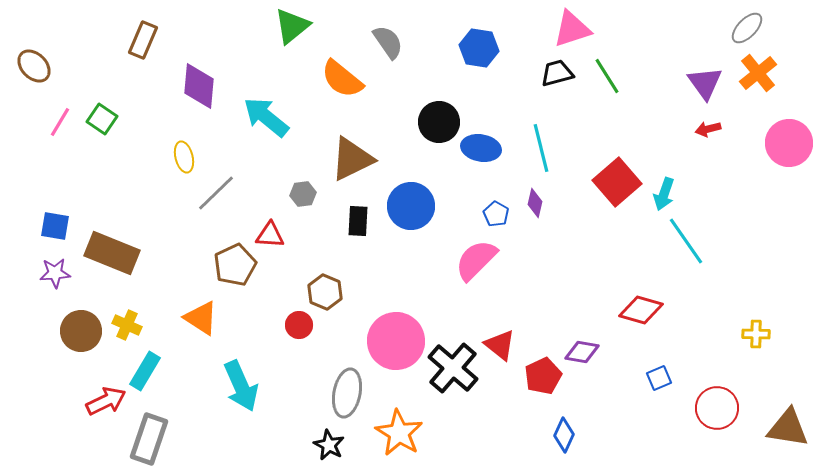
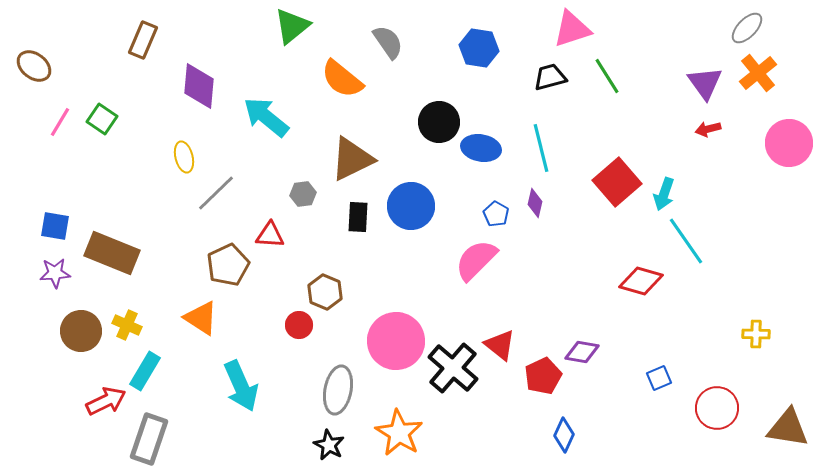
brown ellipse at (34, 66): rotated 8 degrees counterclockwise
black trapezoid at (557, 73): moved 7 px left, 4 px down
black rectangle at (358, 221): moved 4 px up
brown pentagon at (235, 265): moved 7 px left
red diamond at (641, 310): moved 29 px up
gray ellipse at (347, 393): moved 9 px left, 3 px up
